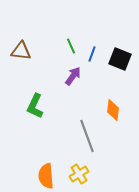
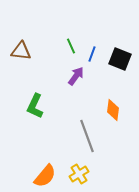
purple arrow: moved 3 px right
orange semicircle: moved 1 px left; rotated 135 degrees counterclockwise
